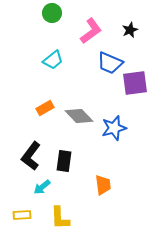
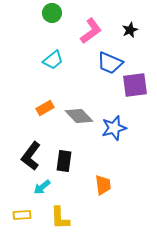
purple square: moved 2 px down
